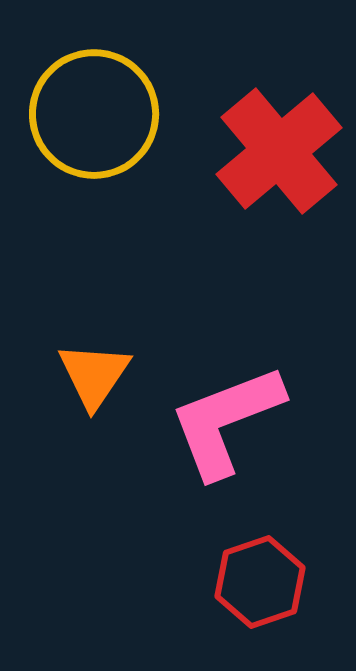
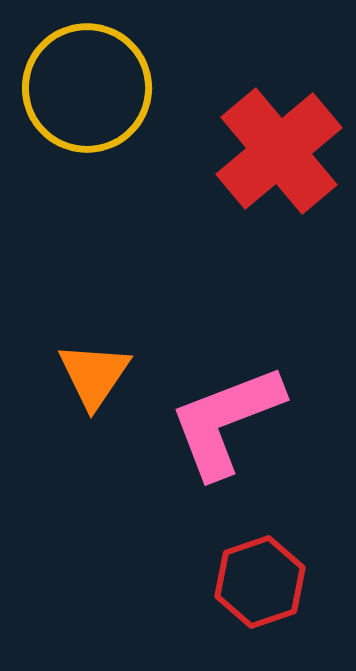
yellow circle: moved 7 px left, 26 px up
